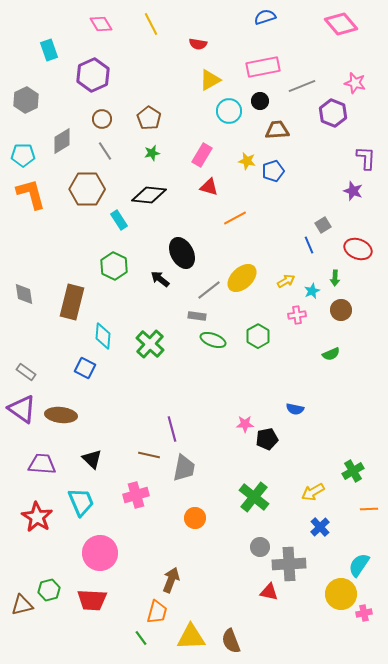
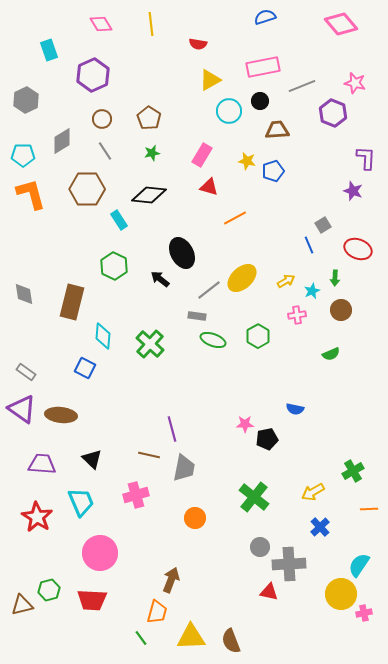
yellow line at (151, 24): rotated 20 degrees clockwise
